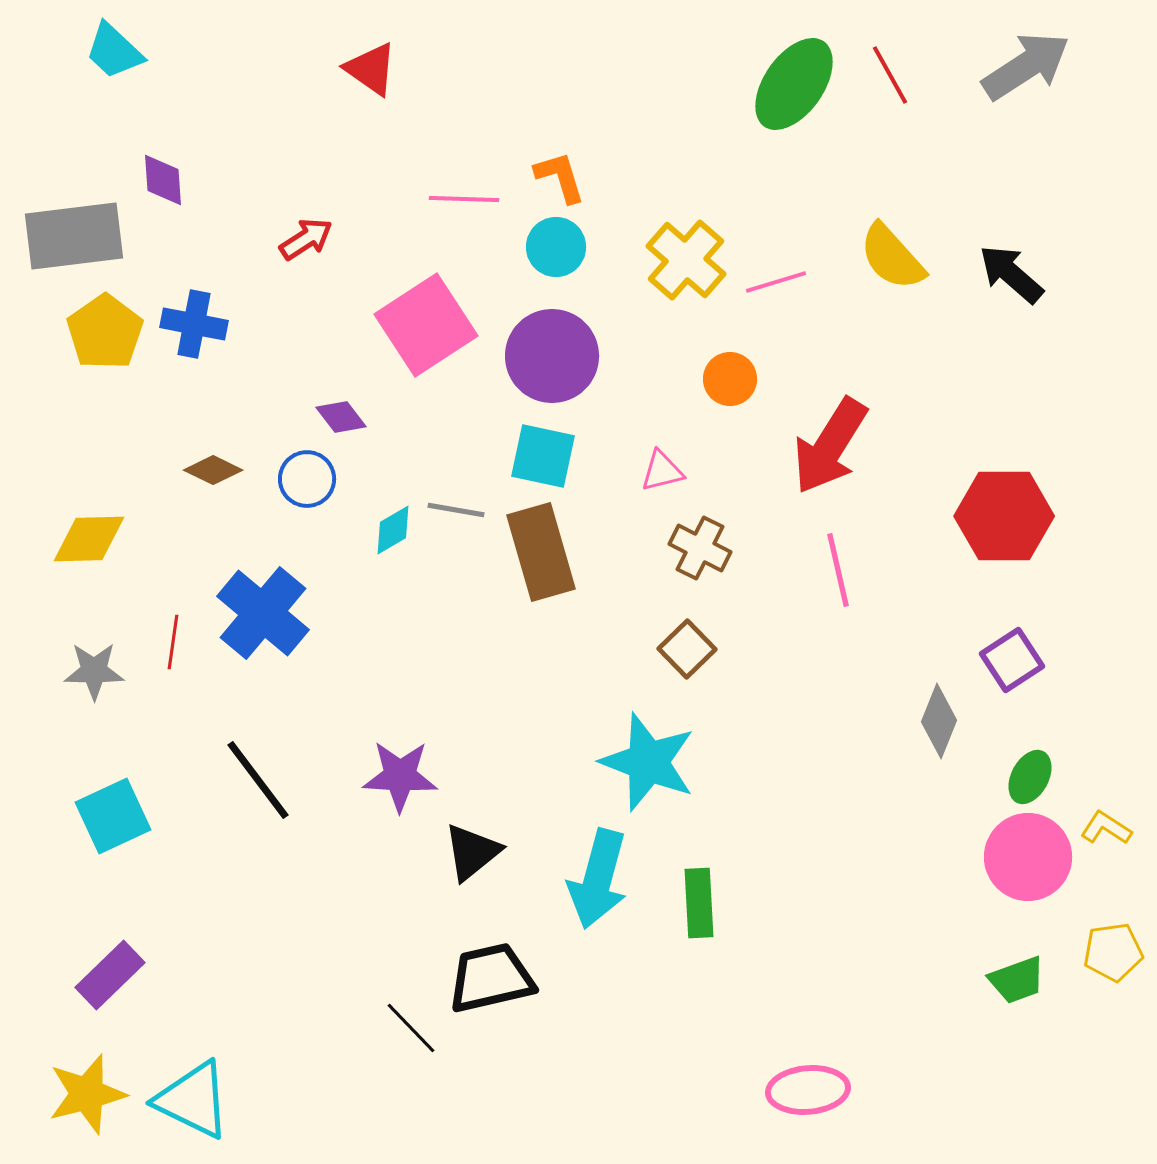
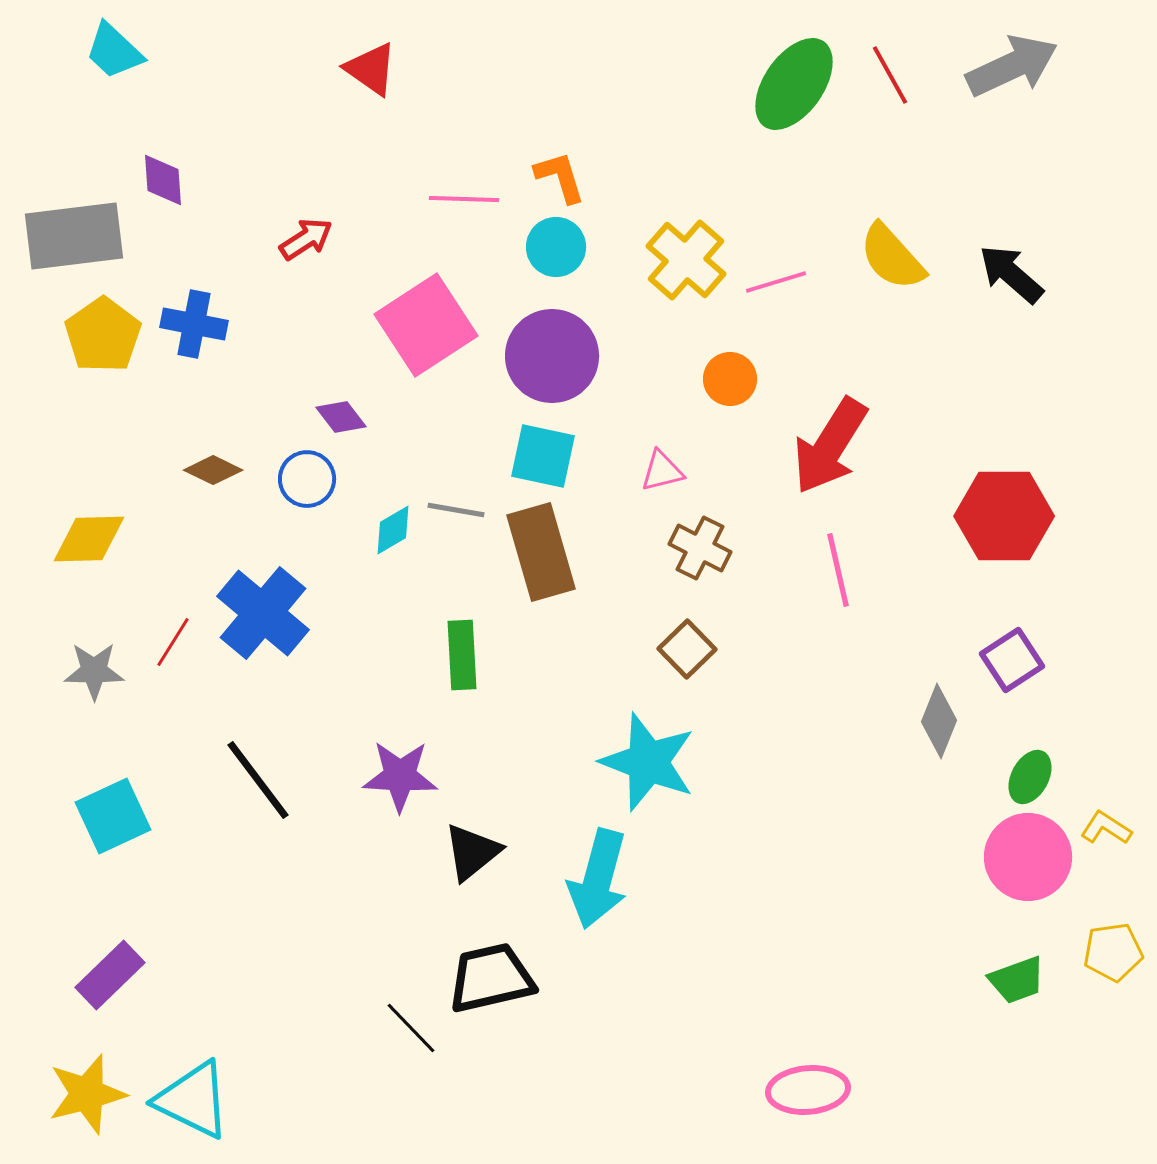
gray arrow at (1026, 66): moved 14 px left; rotated 8 degrees clockwise
yellow pentagon at (105, 332): moved 2 px left, 3 px down
red line at (173, 642): rotated 24 degrees clockwise
green rectangle at (699, 903): moved 237 px left, 248 px up
